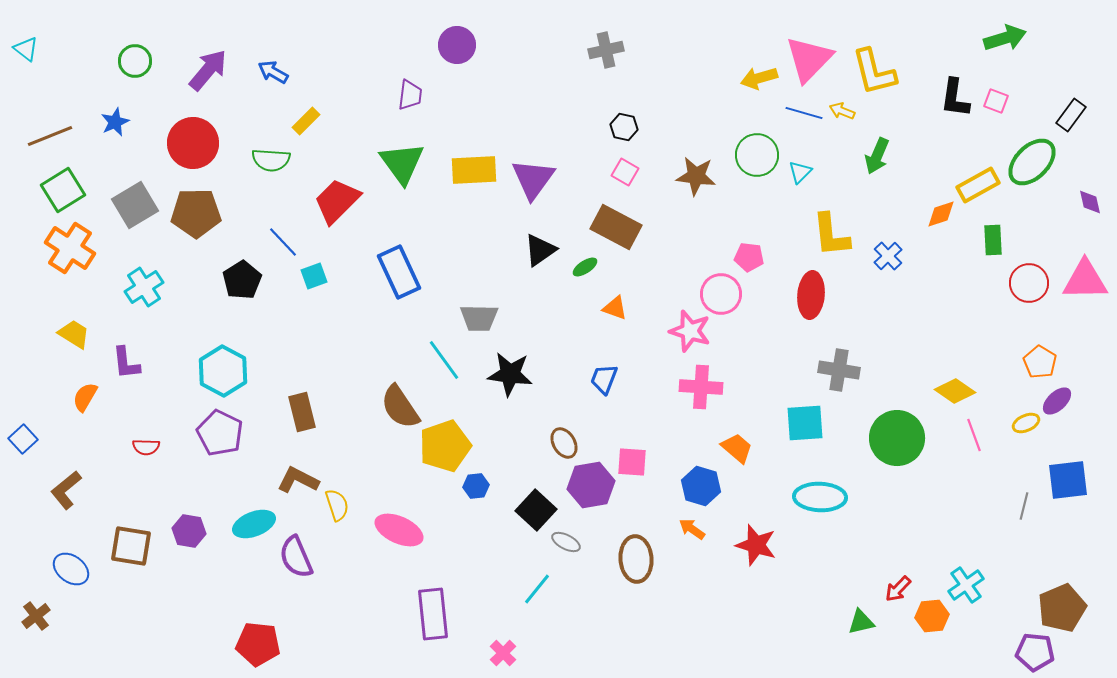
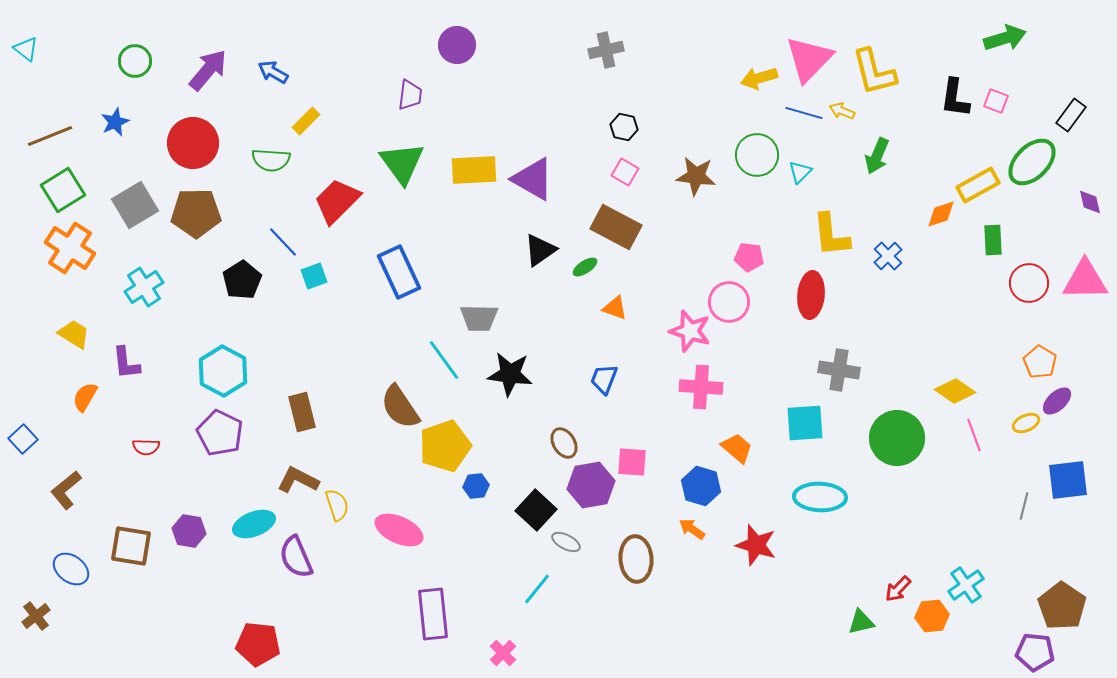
purple triangle at (533, 179): rotated 36 degrees counterclockwise
pink circle at (721, 294): moved 8 px right, 8 px down
brown pentagon at (1062, 608): moved 2 px up; rotated 15 degrees counterclockwise
